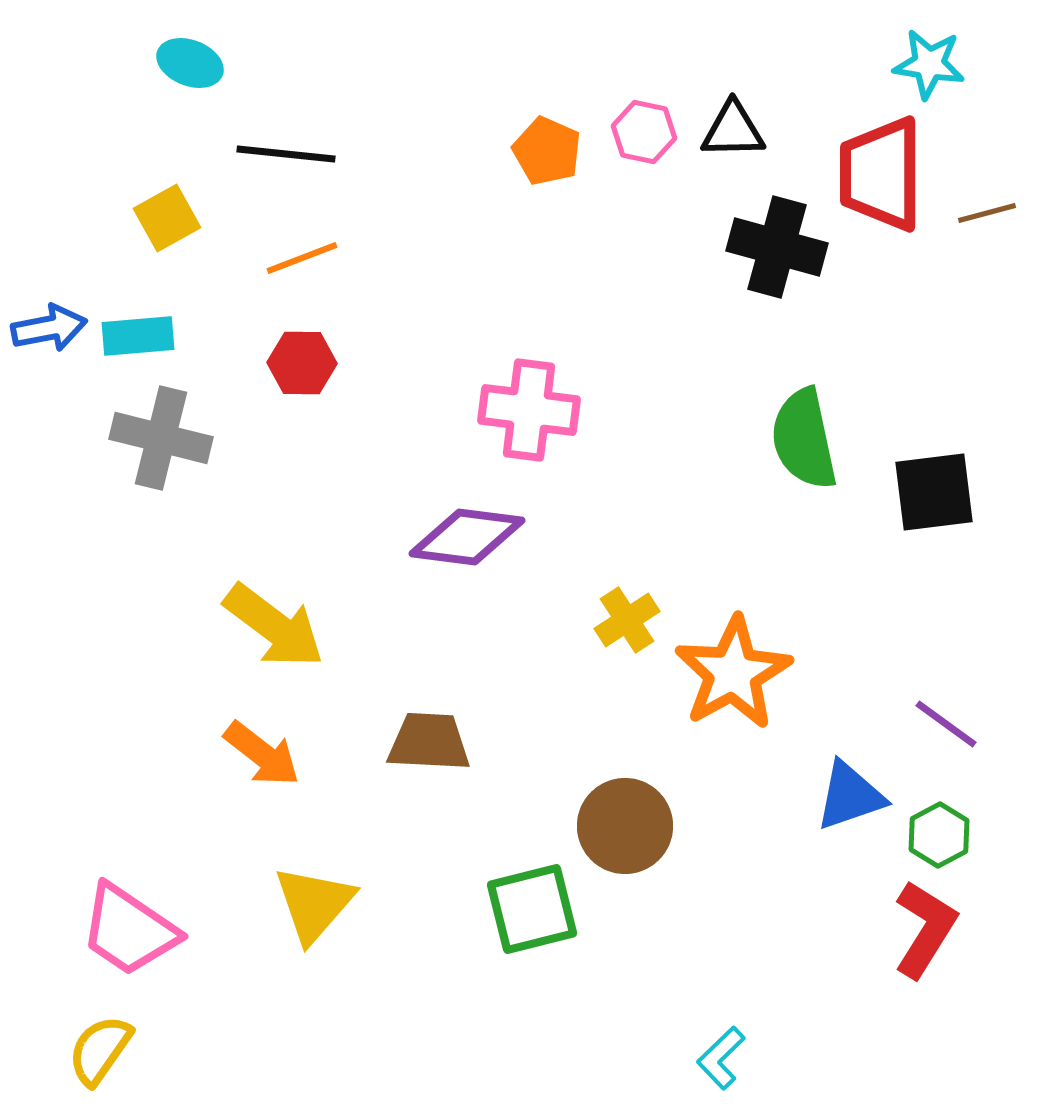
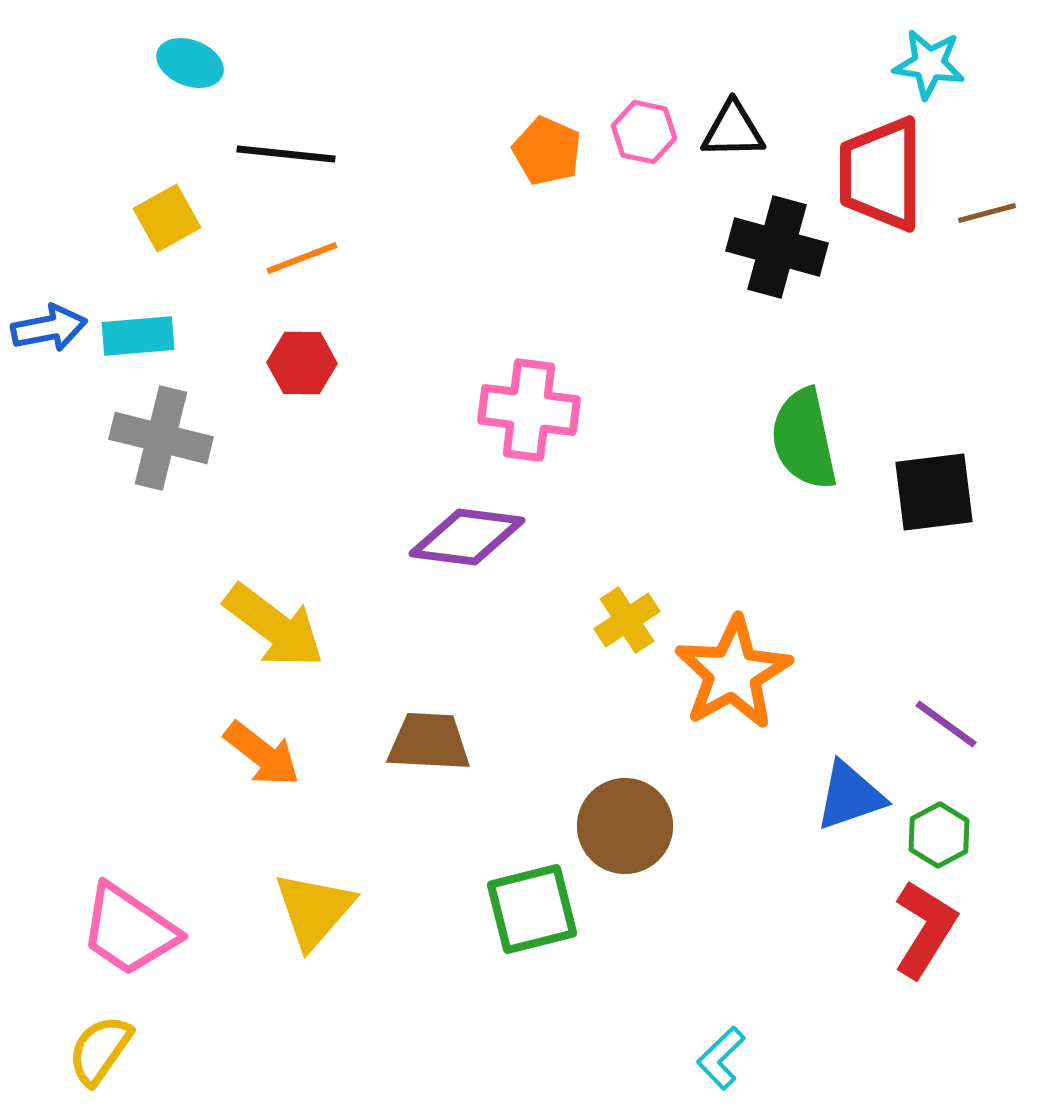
yellow triangle: moved 6 px down
